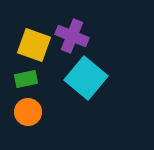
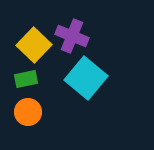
yellow square: rotated 24 degrees clockwise
